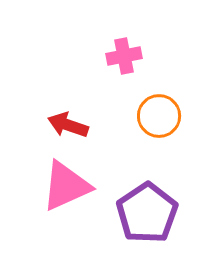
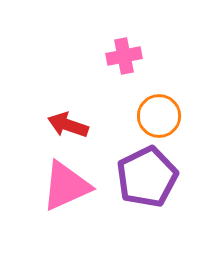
purple pentagon: moved 36 px up; rotated 8 degrees clockwise
